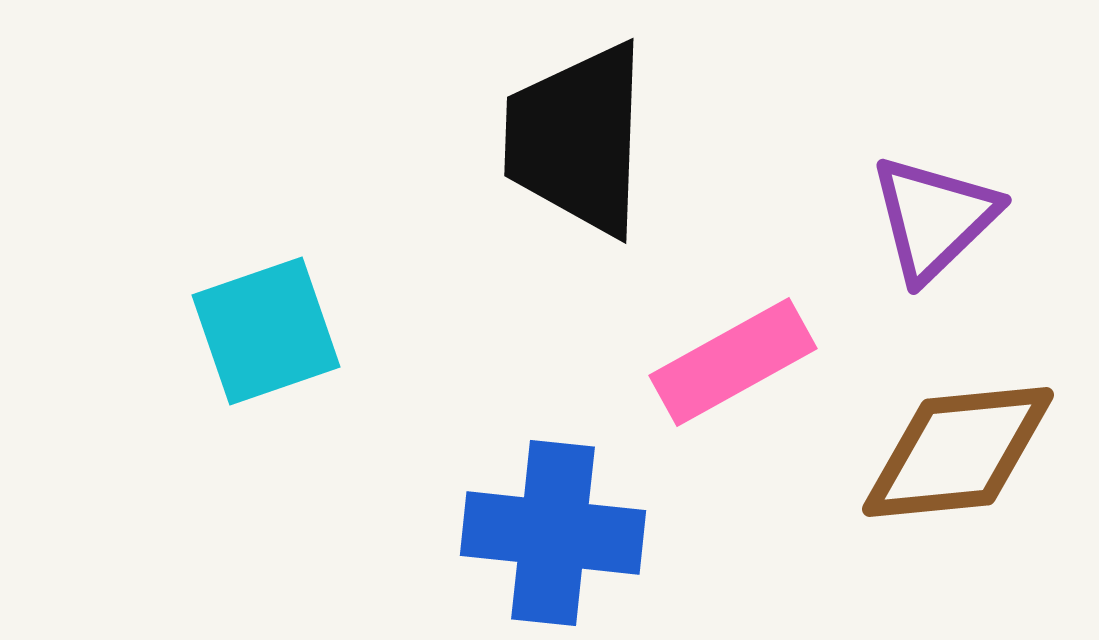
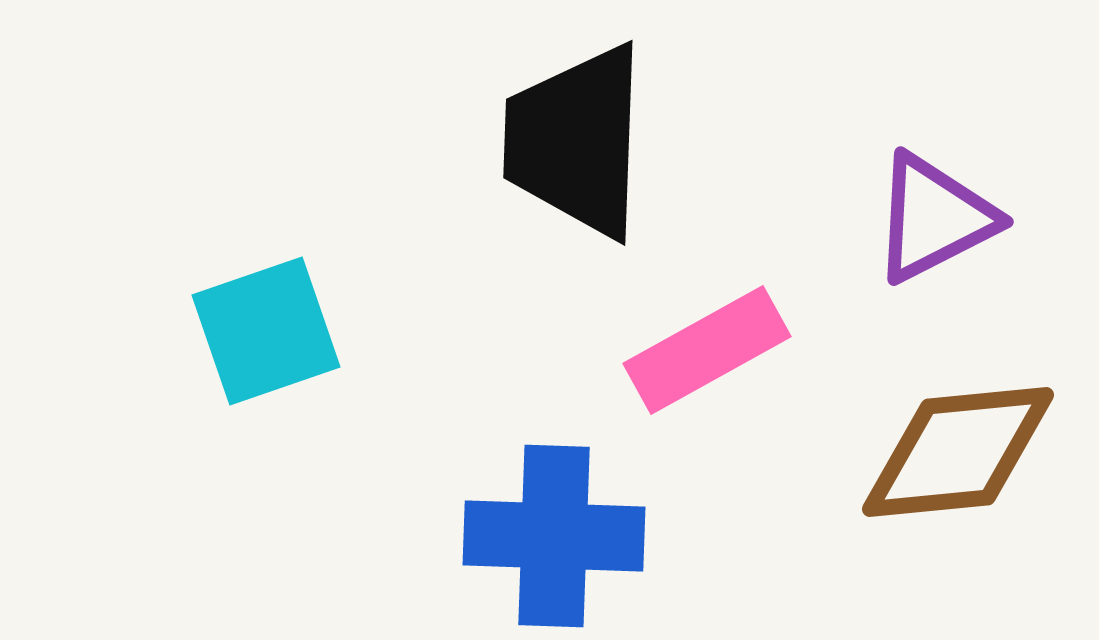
black trapezoid: moved 1 px left, 2 px down
purple triangle: rotated 17 degrees clockwise
pink rectangle: moved 26 px left, 12 px up
blue cross: moved 1 px right, 3 px down; rotated 4 degrees counterclockwise
